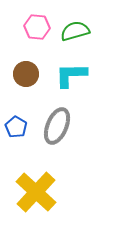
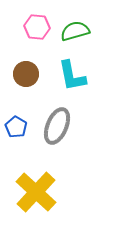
cyan L-shape: moved 1 px right, 1 px down; rotated 100 degrees counterclockwise
